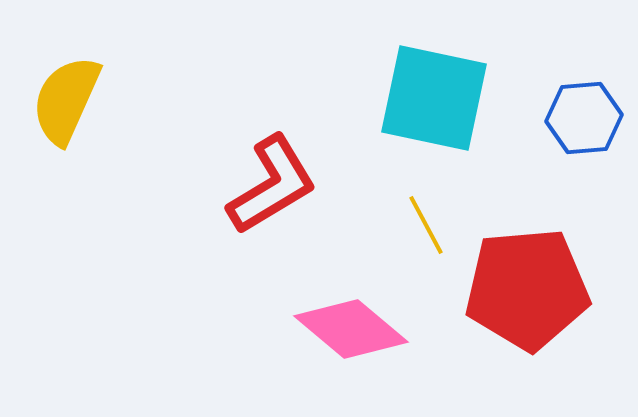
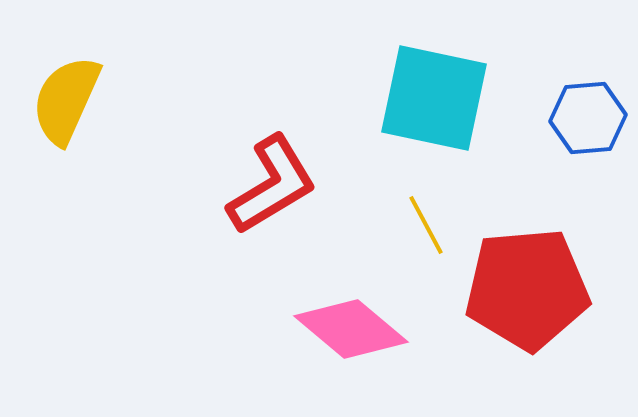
blue hexagon: moved 4 px right
